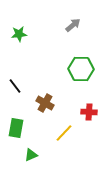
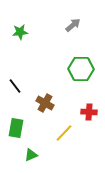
green star: moved 1 px right, 2 px up
